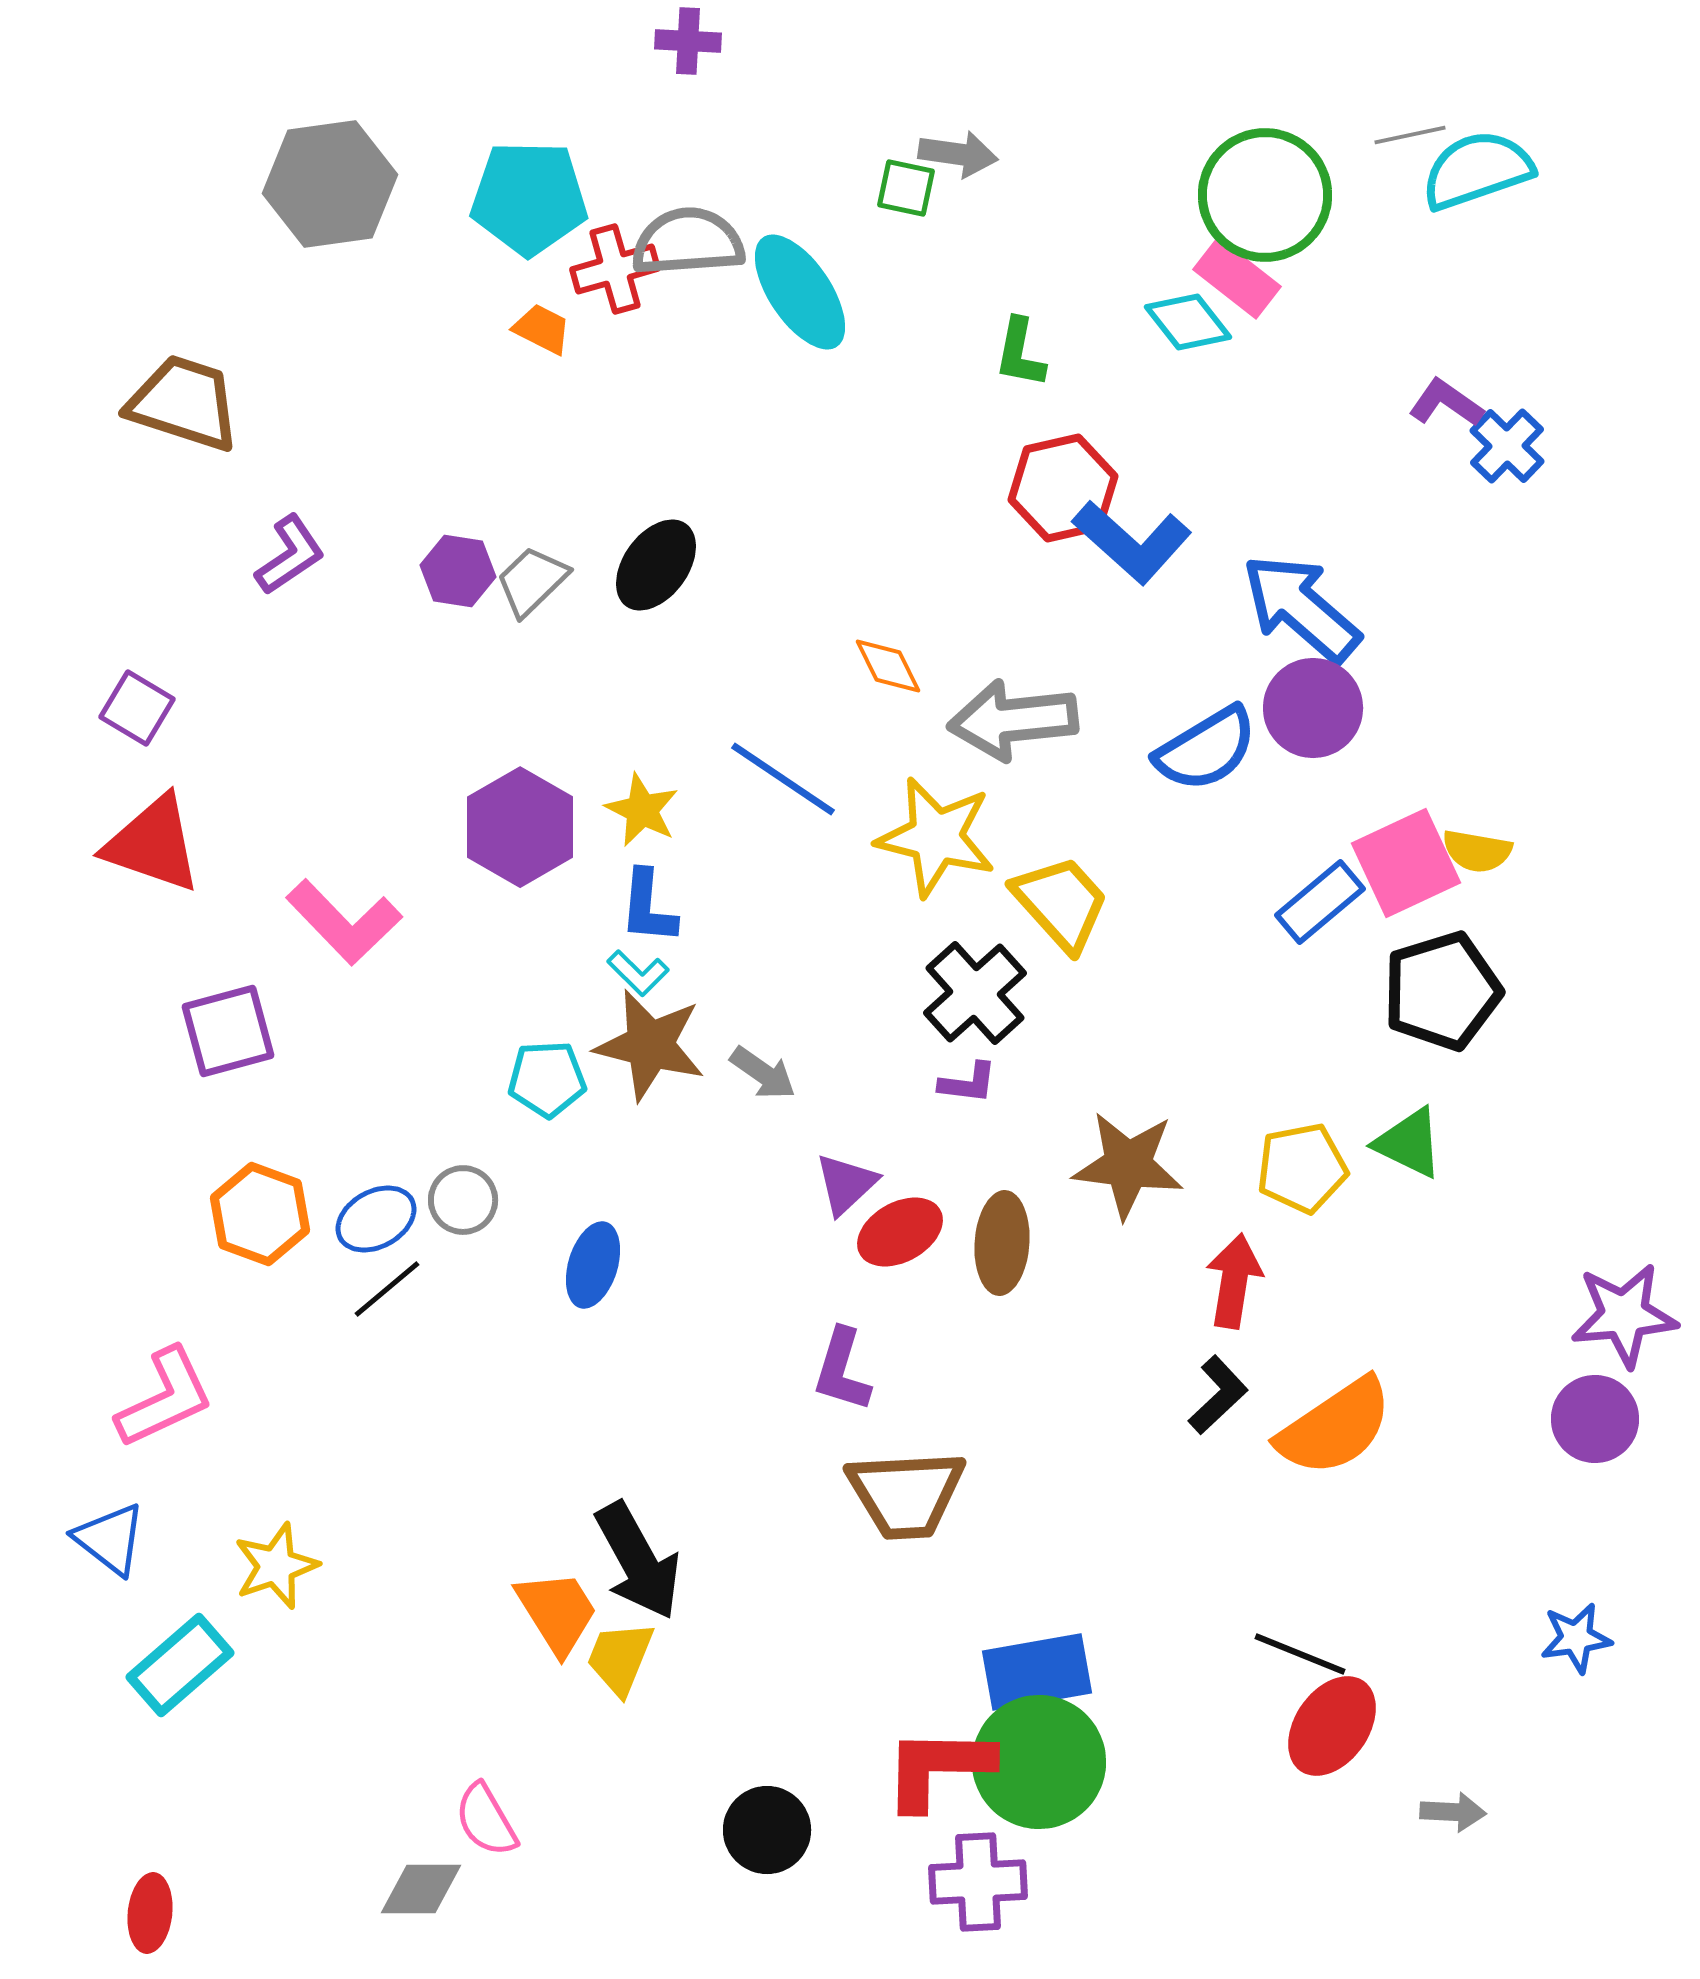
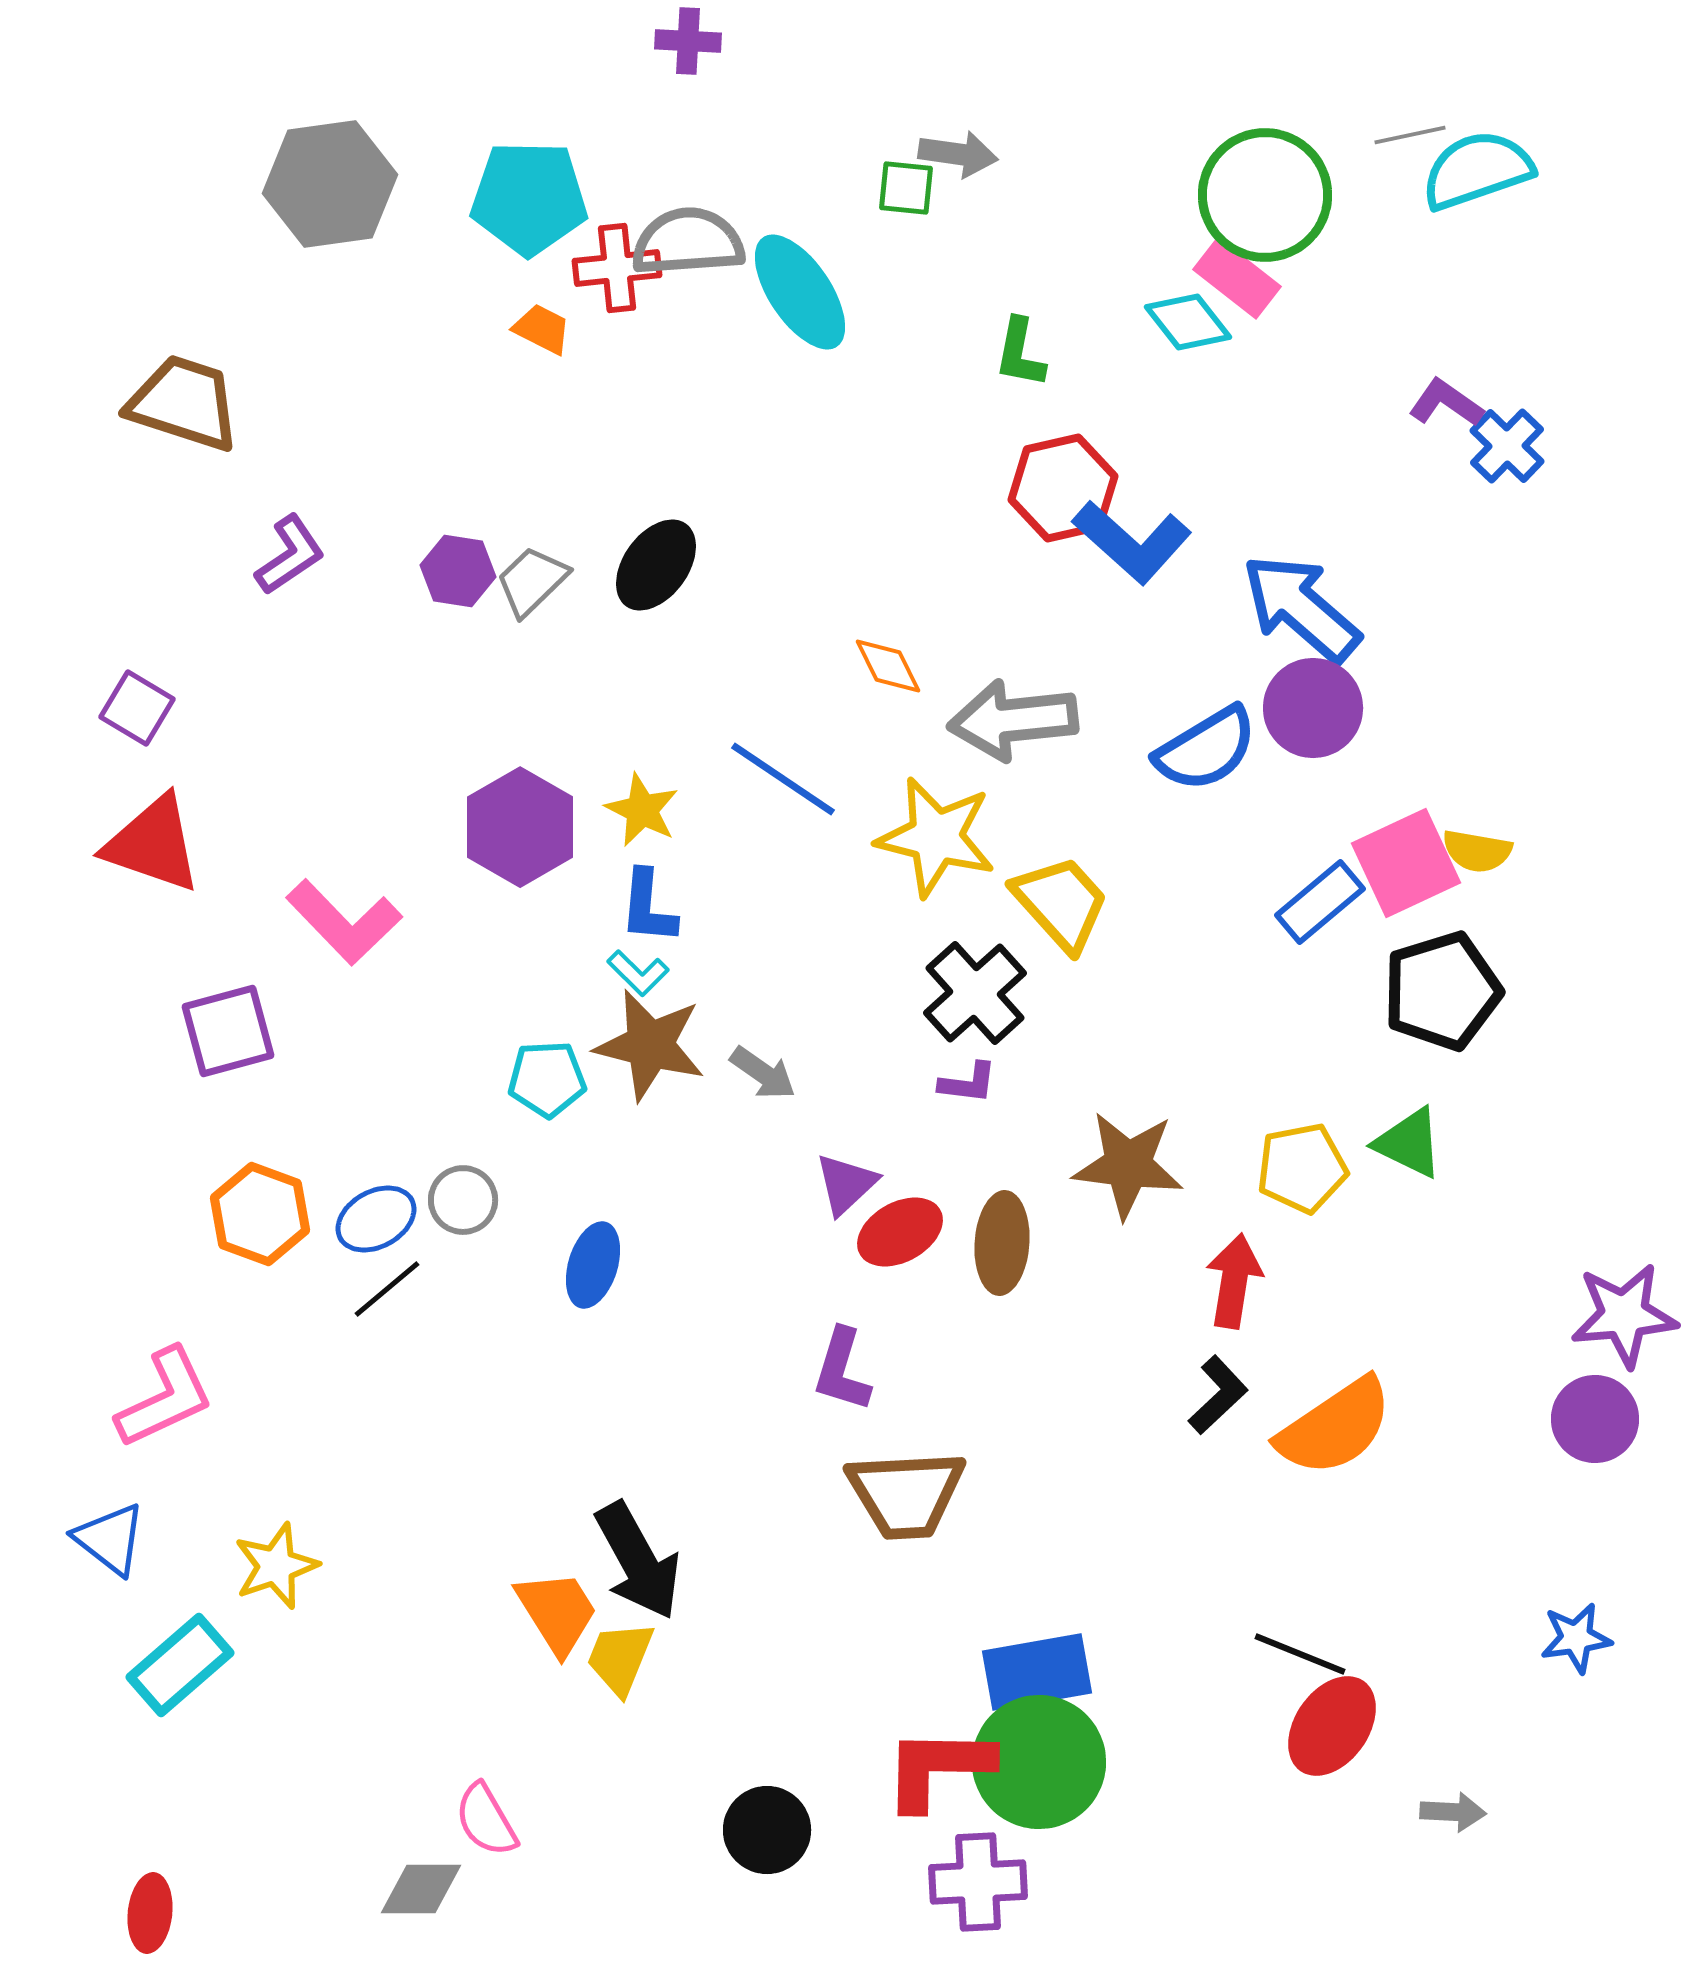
green square at (906, 188): rotated 6 degrees counterclockwise
red cross at (615, 269): moved 2 px right, 1 px up; rotated 10 degrees clockwise
